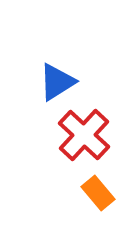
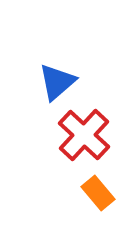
blue triangle: rotated 9 degrees counterclockwise
